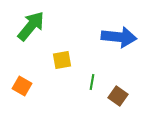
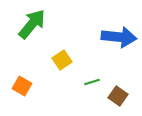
green arrow: moved 1 px right, 2 px up
yellow square: rotated 24 degrees counterclockwise
green line: rotated 63 degrees clockwise
